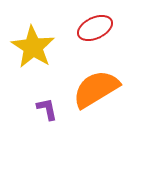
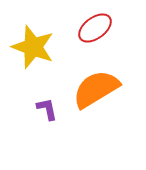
red ellipse: rotated 12 degrees counterclockwise
yellow star: rotated 12 degrees counterclockwise
